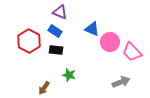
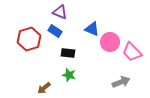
red hexagon: moved 2 px up; rotated 15 degrees clockwise
black rectangle: moved 12 px right, 3 px down
brown arrow: rotated 16 degrees clockwise
